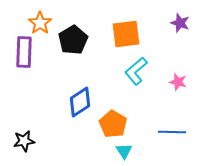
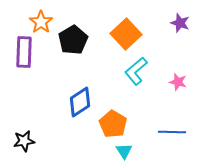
orange star: moved 1 px right, 1 px up
orange square: rotated 36 degrees counterclockwise
